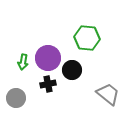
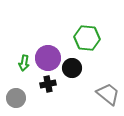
green arrow: moved 1 px right, 1 px down
black circle: moved 2 px up
